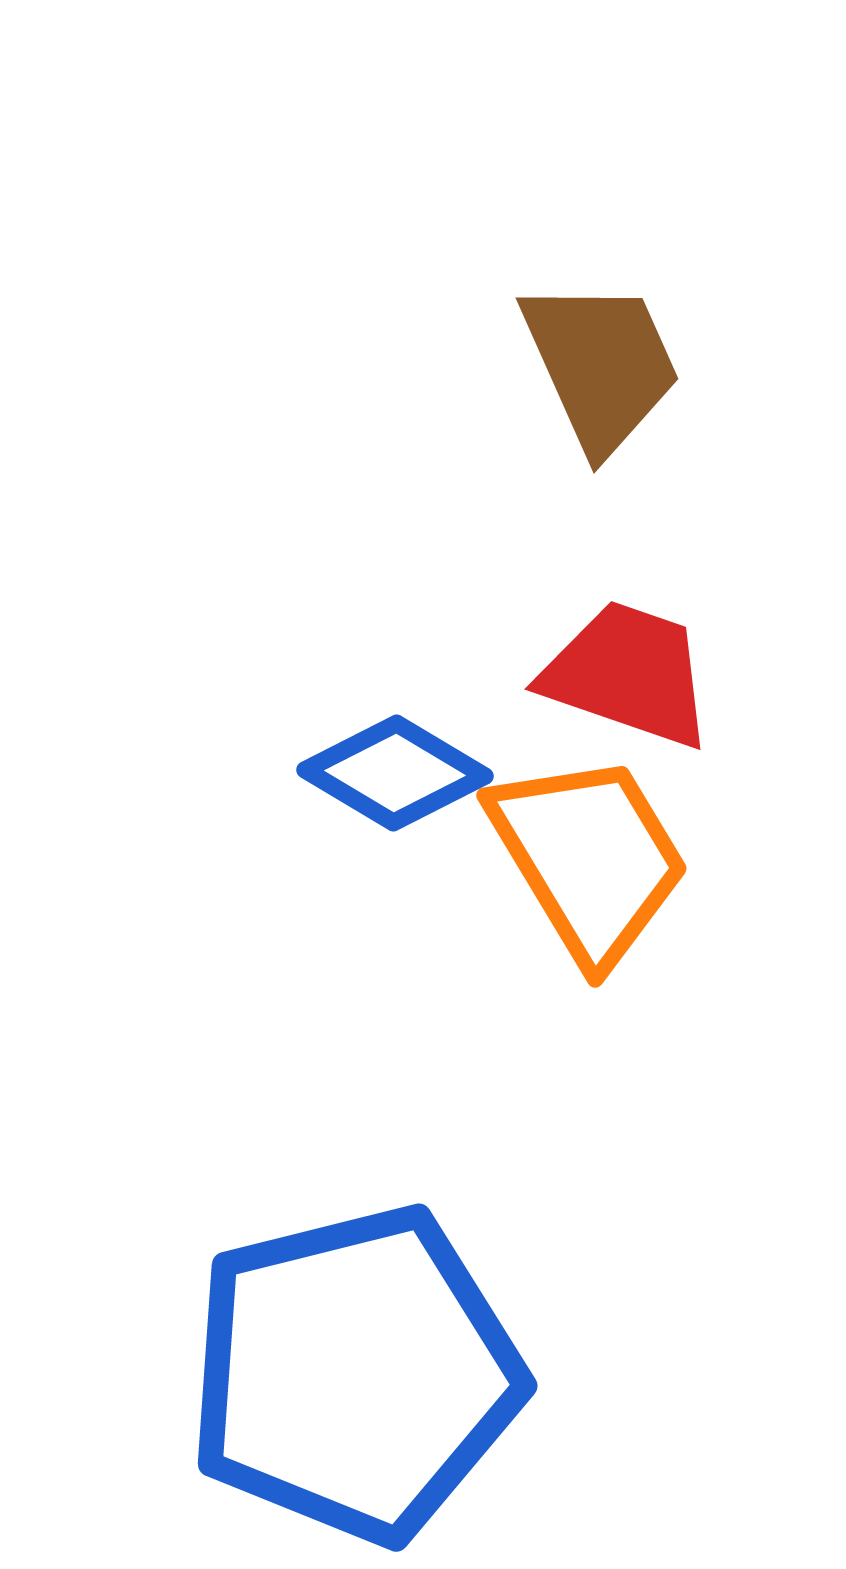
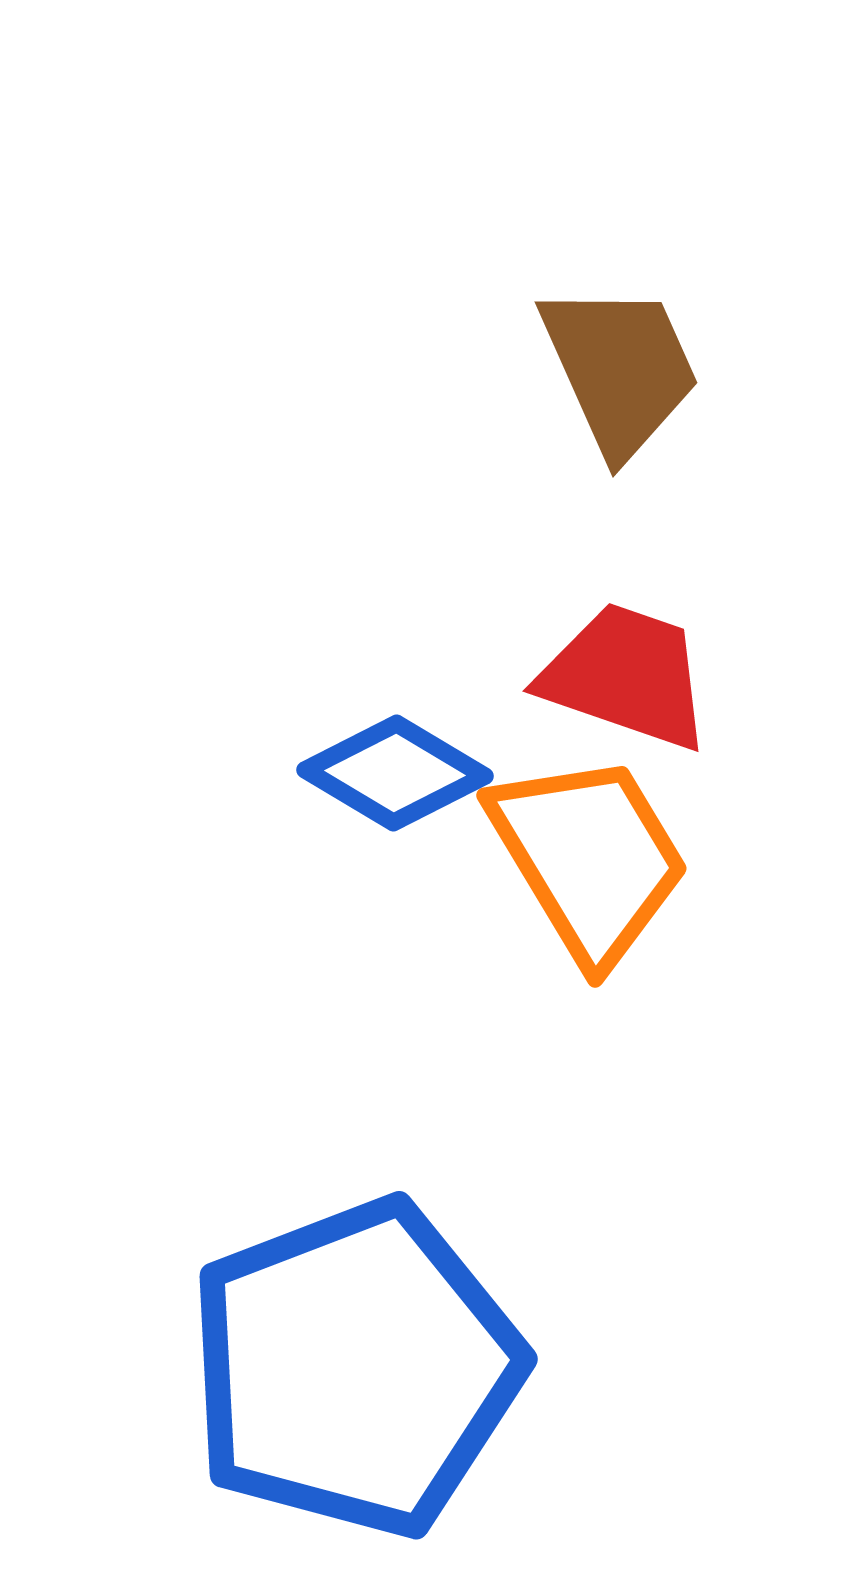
brown trapezoid: moved 19 px right, 4 px down
red trapezoid: moved 2 px left, 2 px down
blue pentagon: moved 6 px up; rotated 7 degrees counterclockwise
